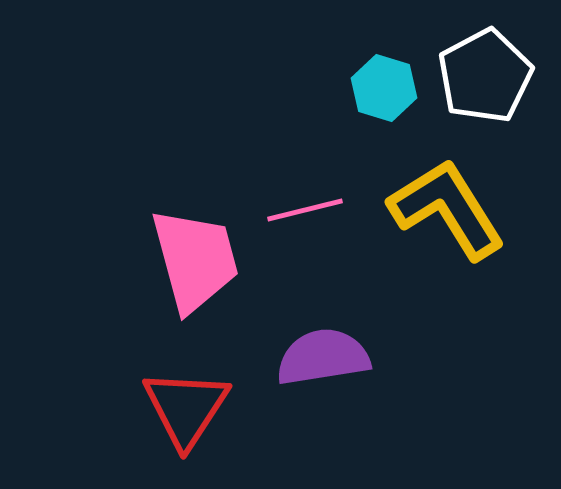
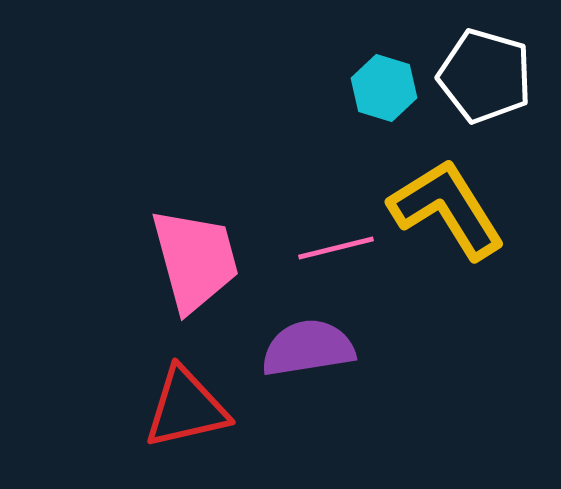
white pentagon: rotated 28 degrees counterclockwise
pink line: moved 31 px right, 38 px down
purple semicircle: moved 15 px left, 9 px up
red triangle: rotated 44 degrees clockwise
